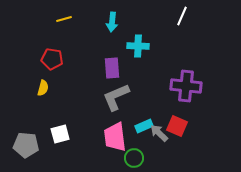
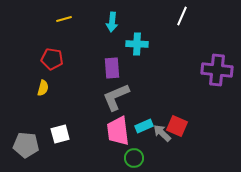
cyan cross: moved 1 px left, 2 px up
purple cross: moved 31 px right, 16 px up
gray arrow: moved 3 px right
pink trapezoid: moved 3 px right, 6 px up
